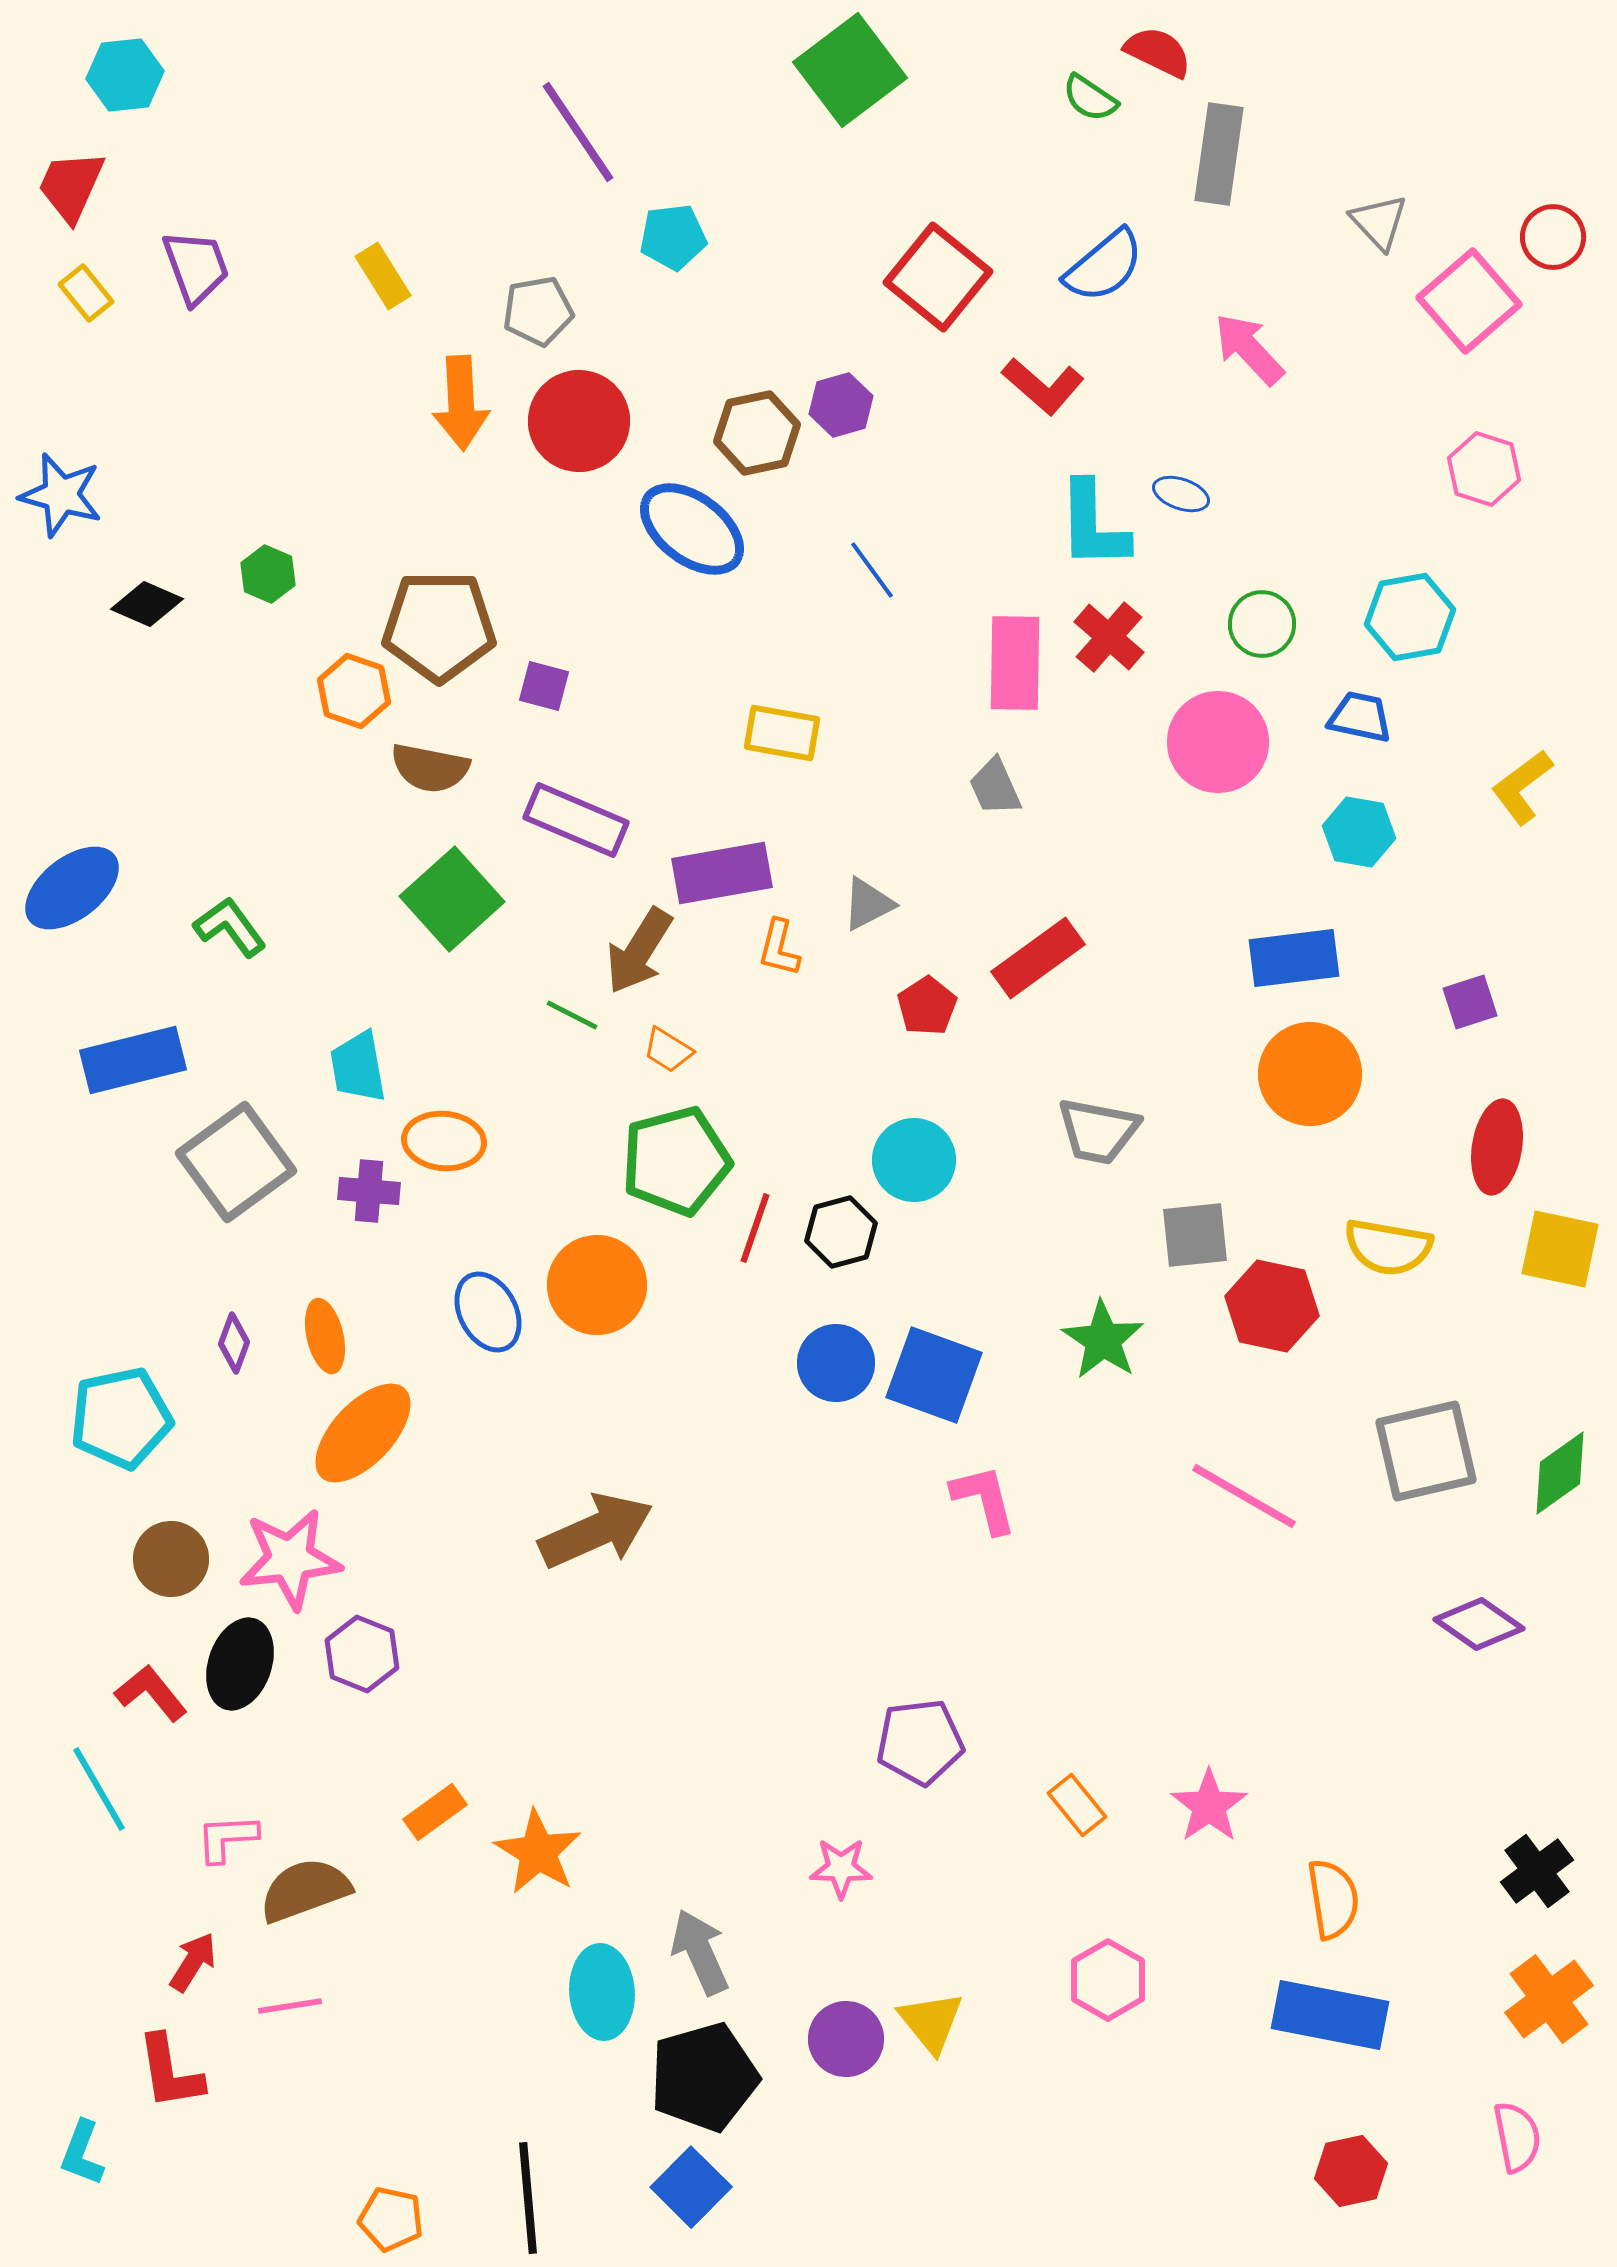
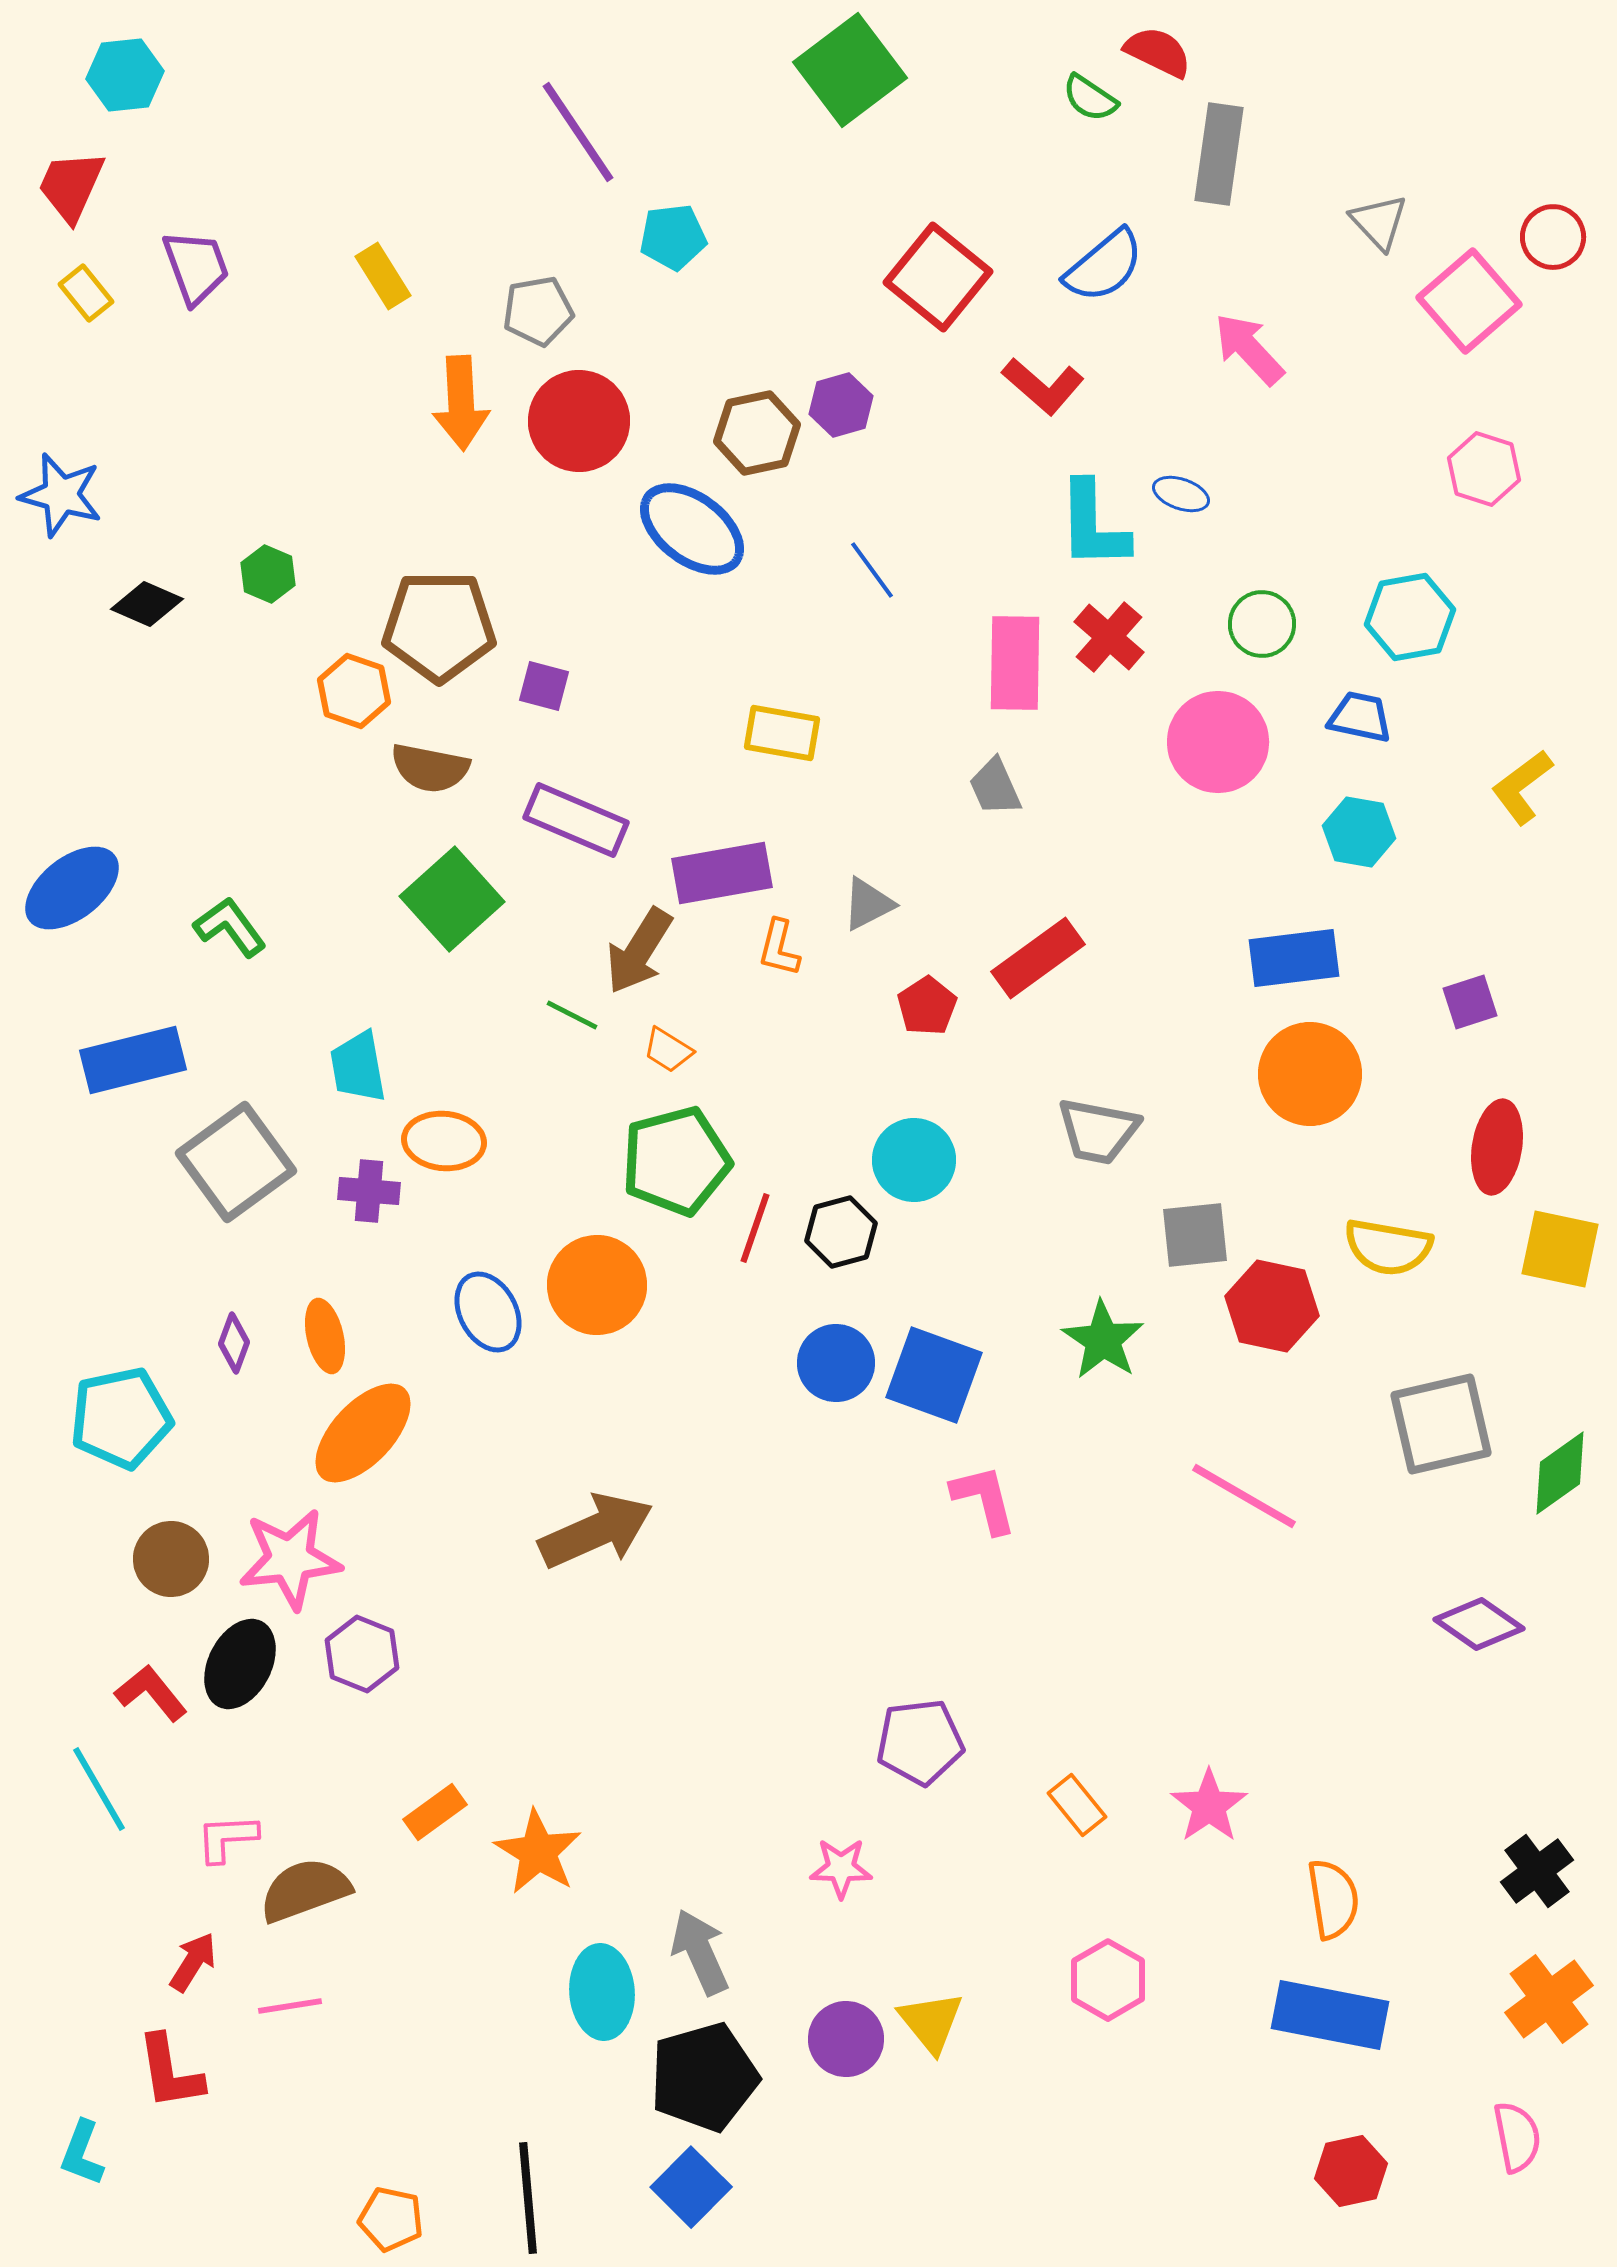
gray square at (1426, 1451): moved 15 px right, 27 px up
black ellipse at (240, 1664): rotated 8 degrees clockwise
